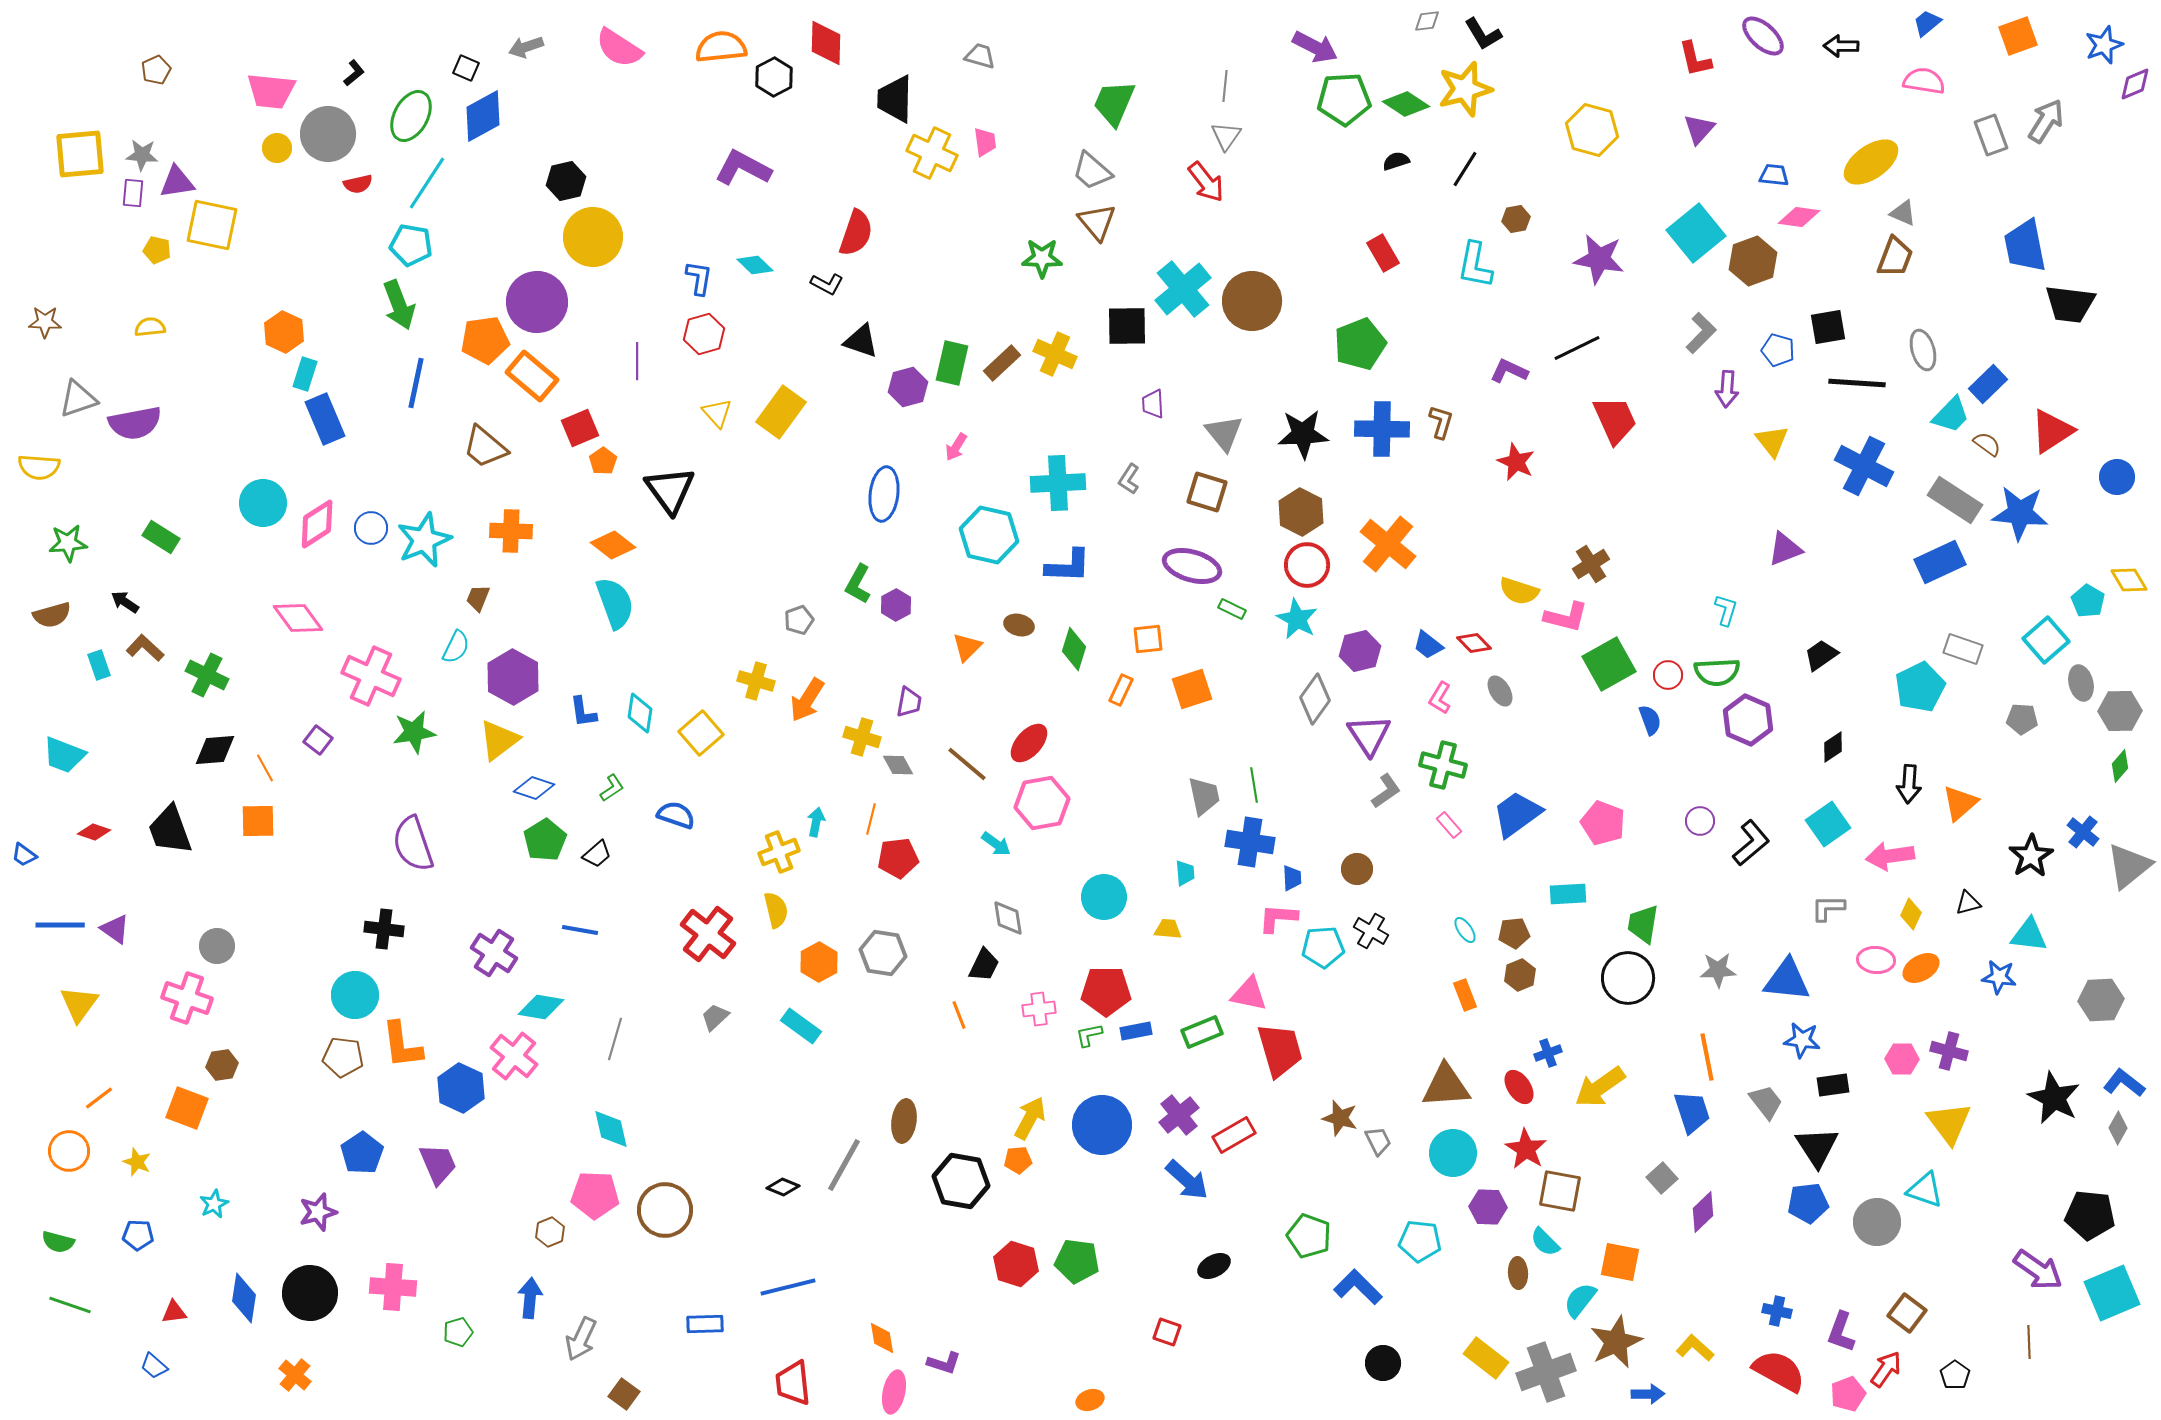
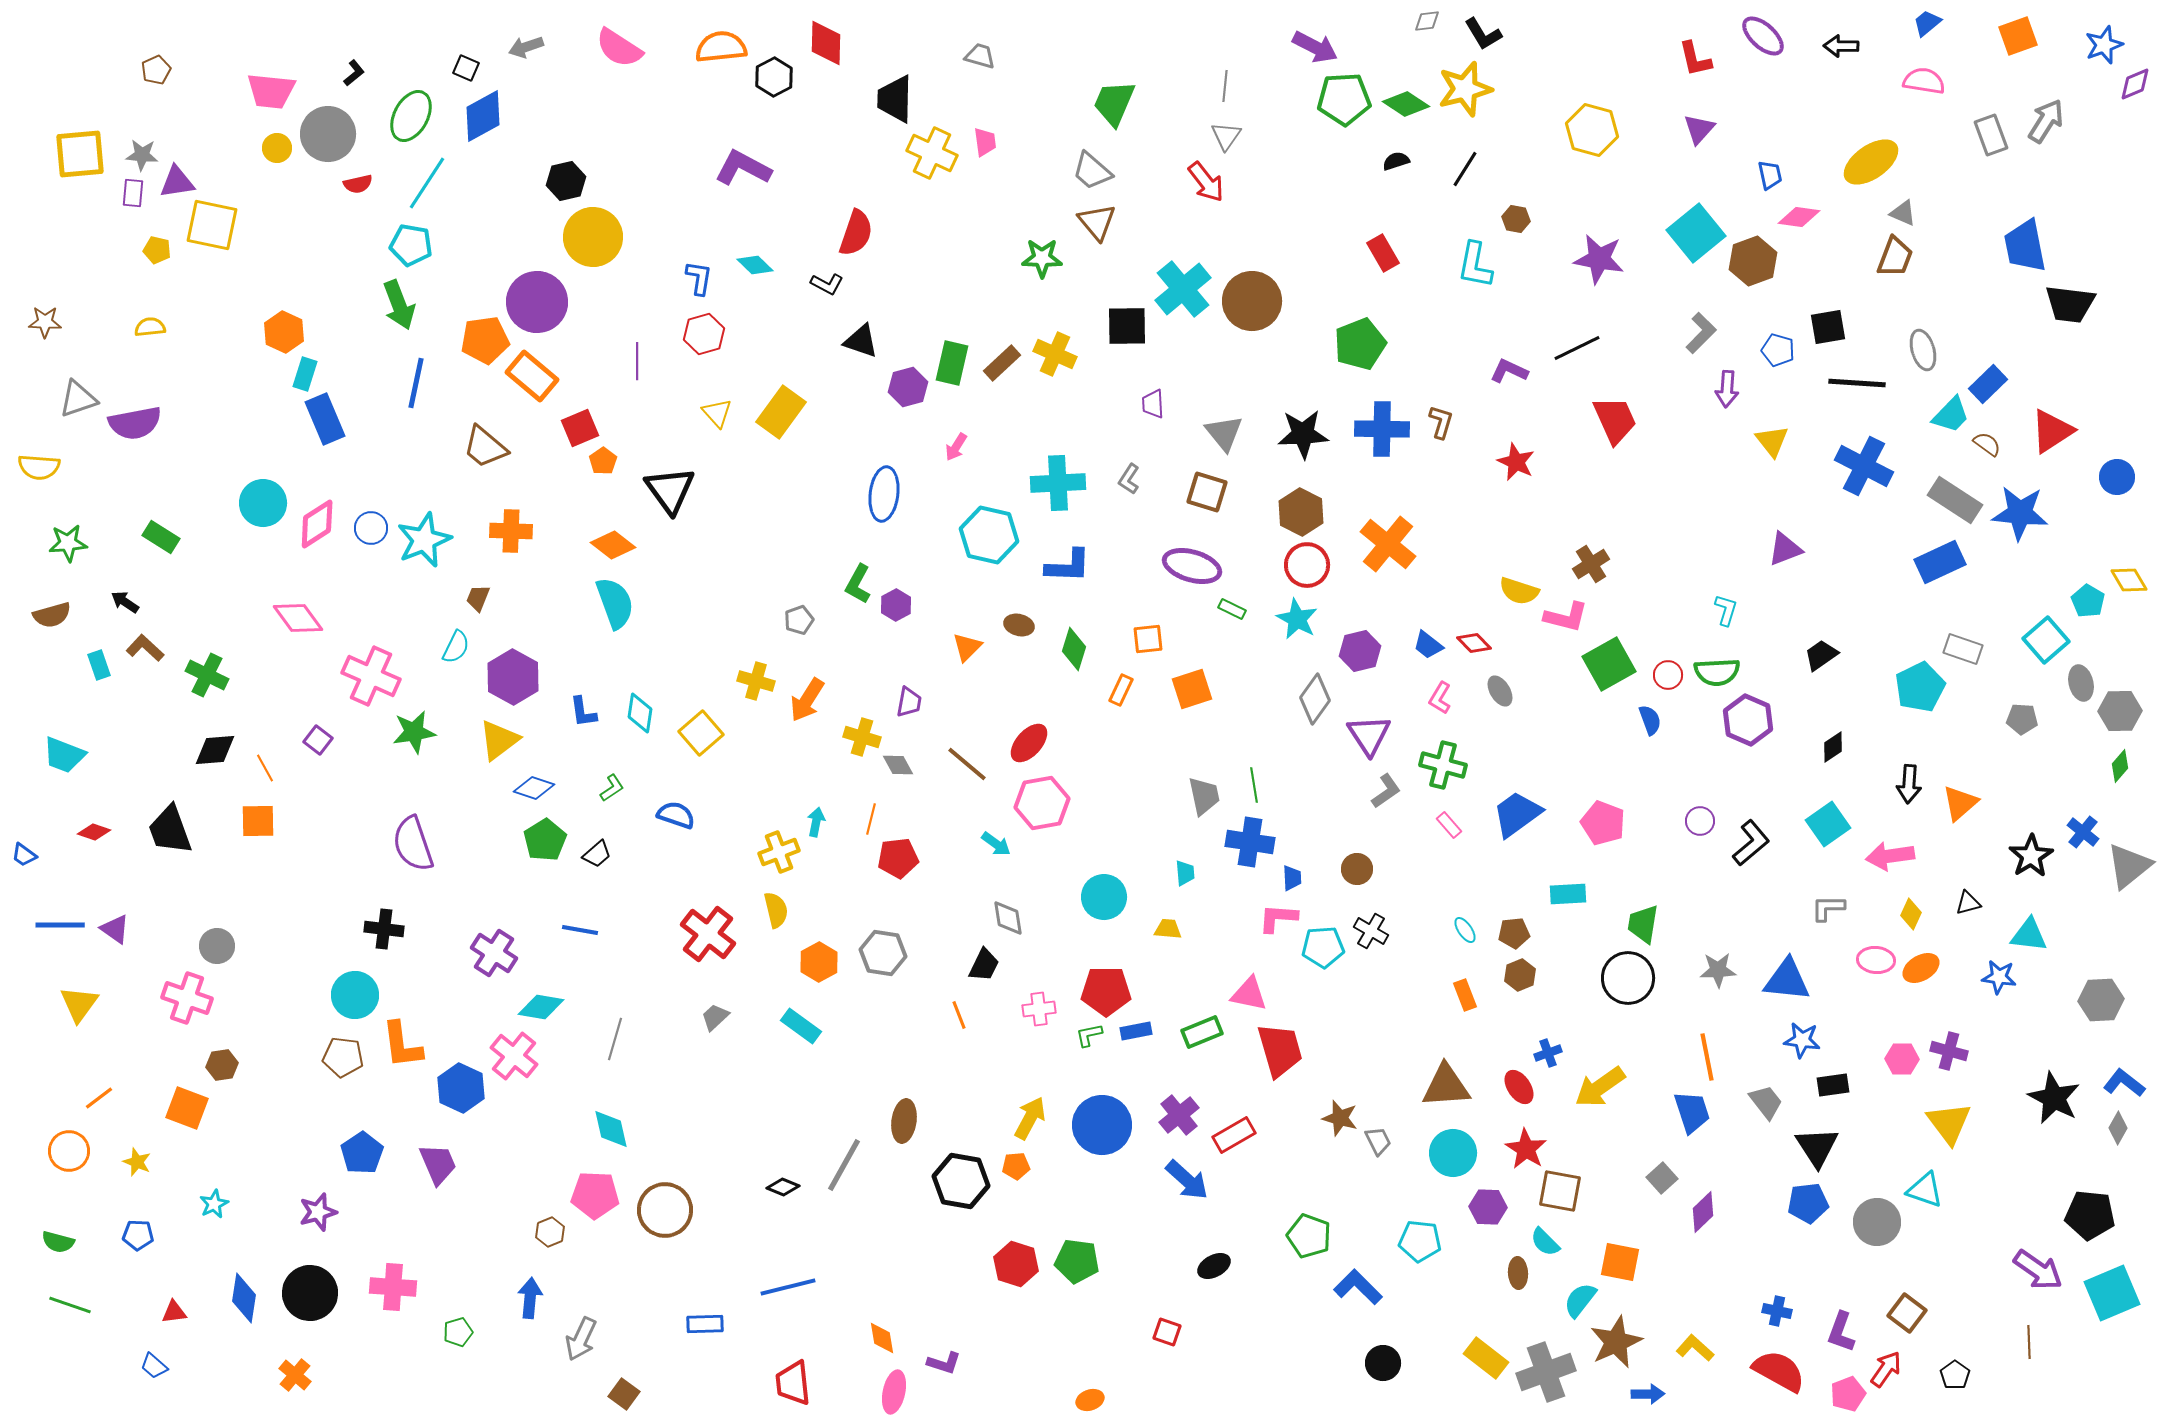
blue trapezoid at (1774, 175): moved 4 px left; rotated 72 degrees clockwise
brown hexagon at (1516, 219): rotated 20 degrees clockwise
orange pentagon at (1018, 1160): moved 2 px left, 6 px down
